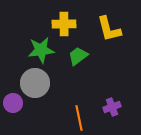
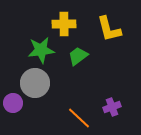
orange line: rotated 35 degrees counterclockwise
